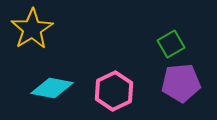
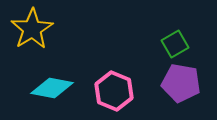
green square: moved 4 px right
purple pentagon: rotated 15 degrees clockwise
pink hexagon: rotated 12 degrees counterclockwise
